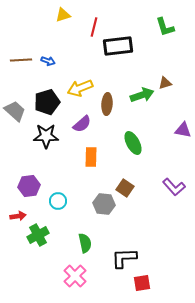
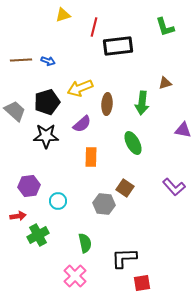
green arrow: moved 8 px down; rotated 115 degrees clockwise
